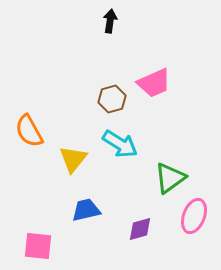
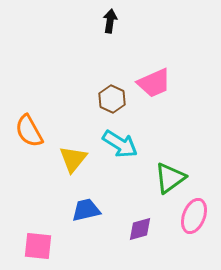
brown hexagon: rotated 20 degrees counterclockwise
